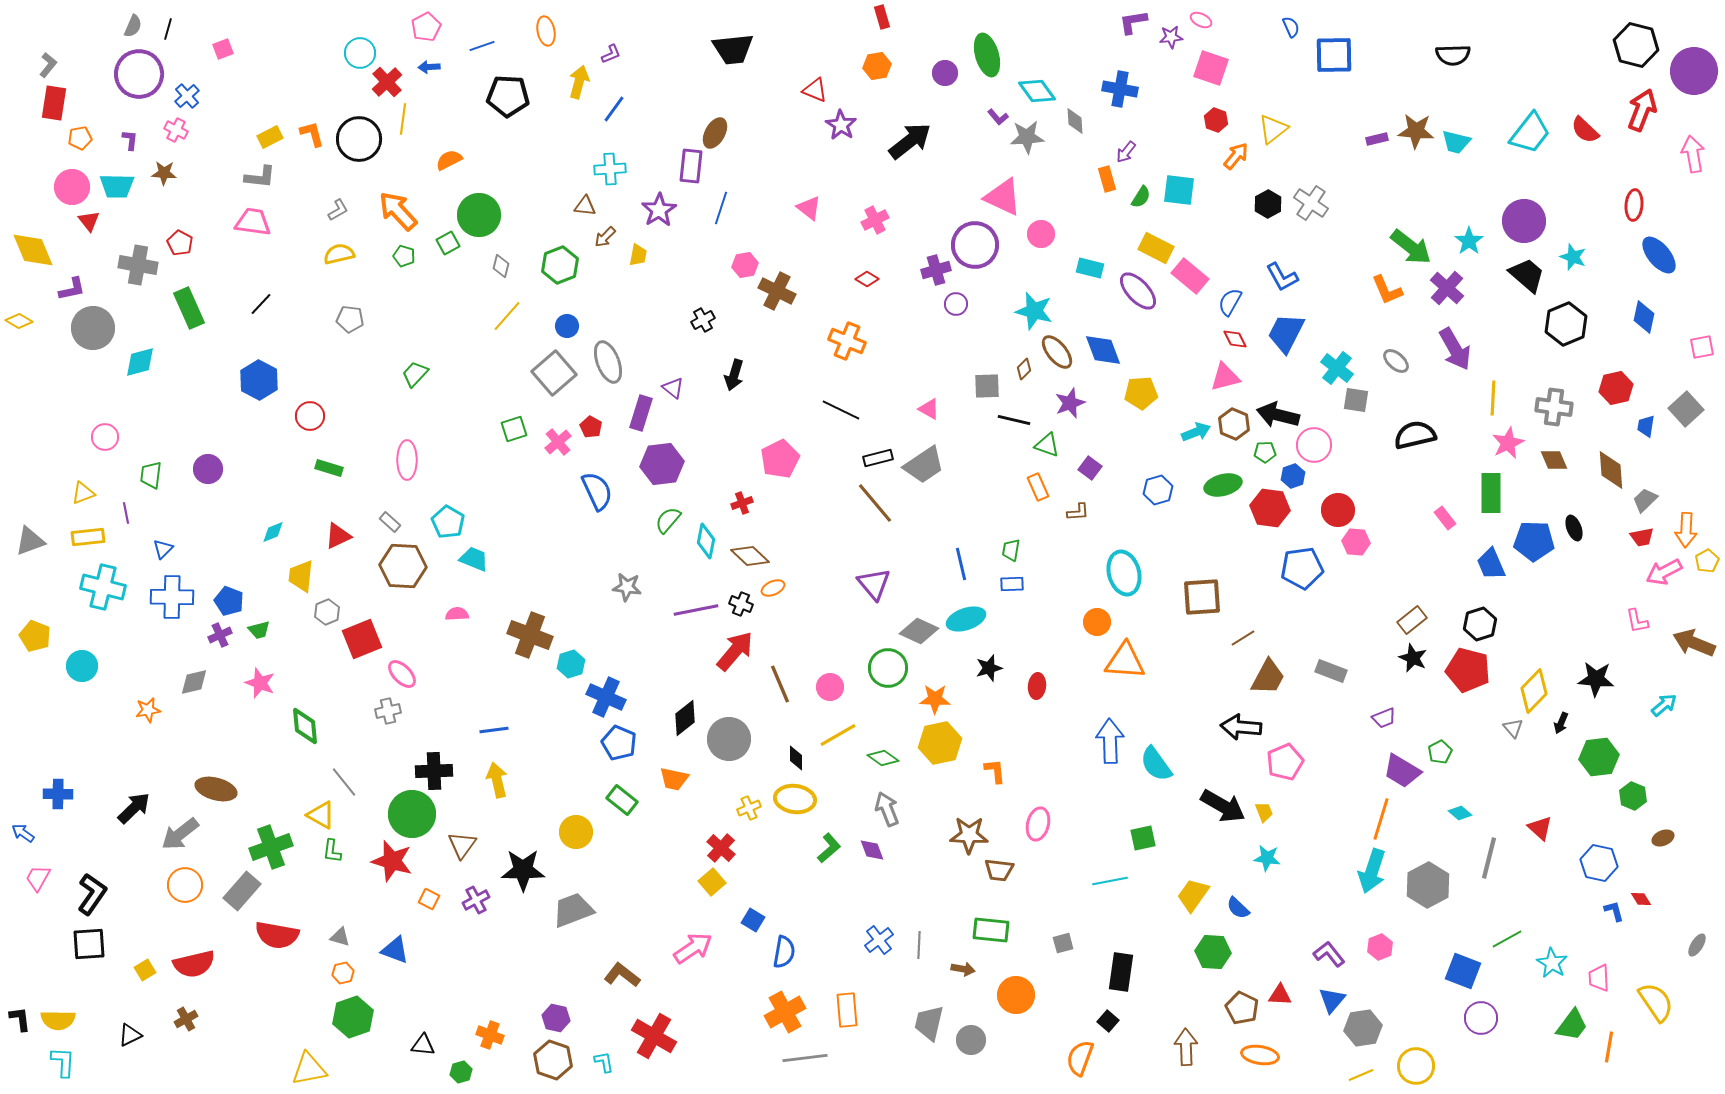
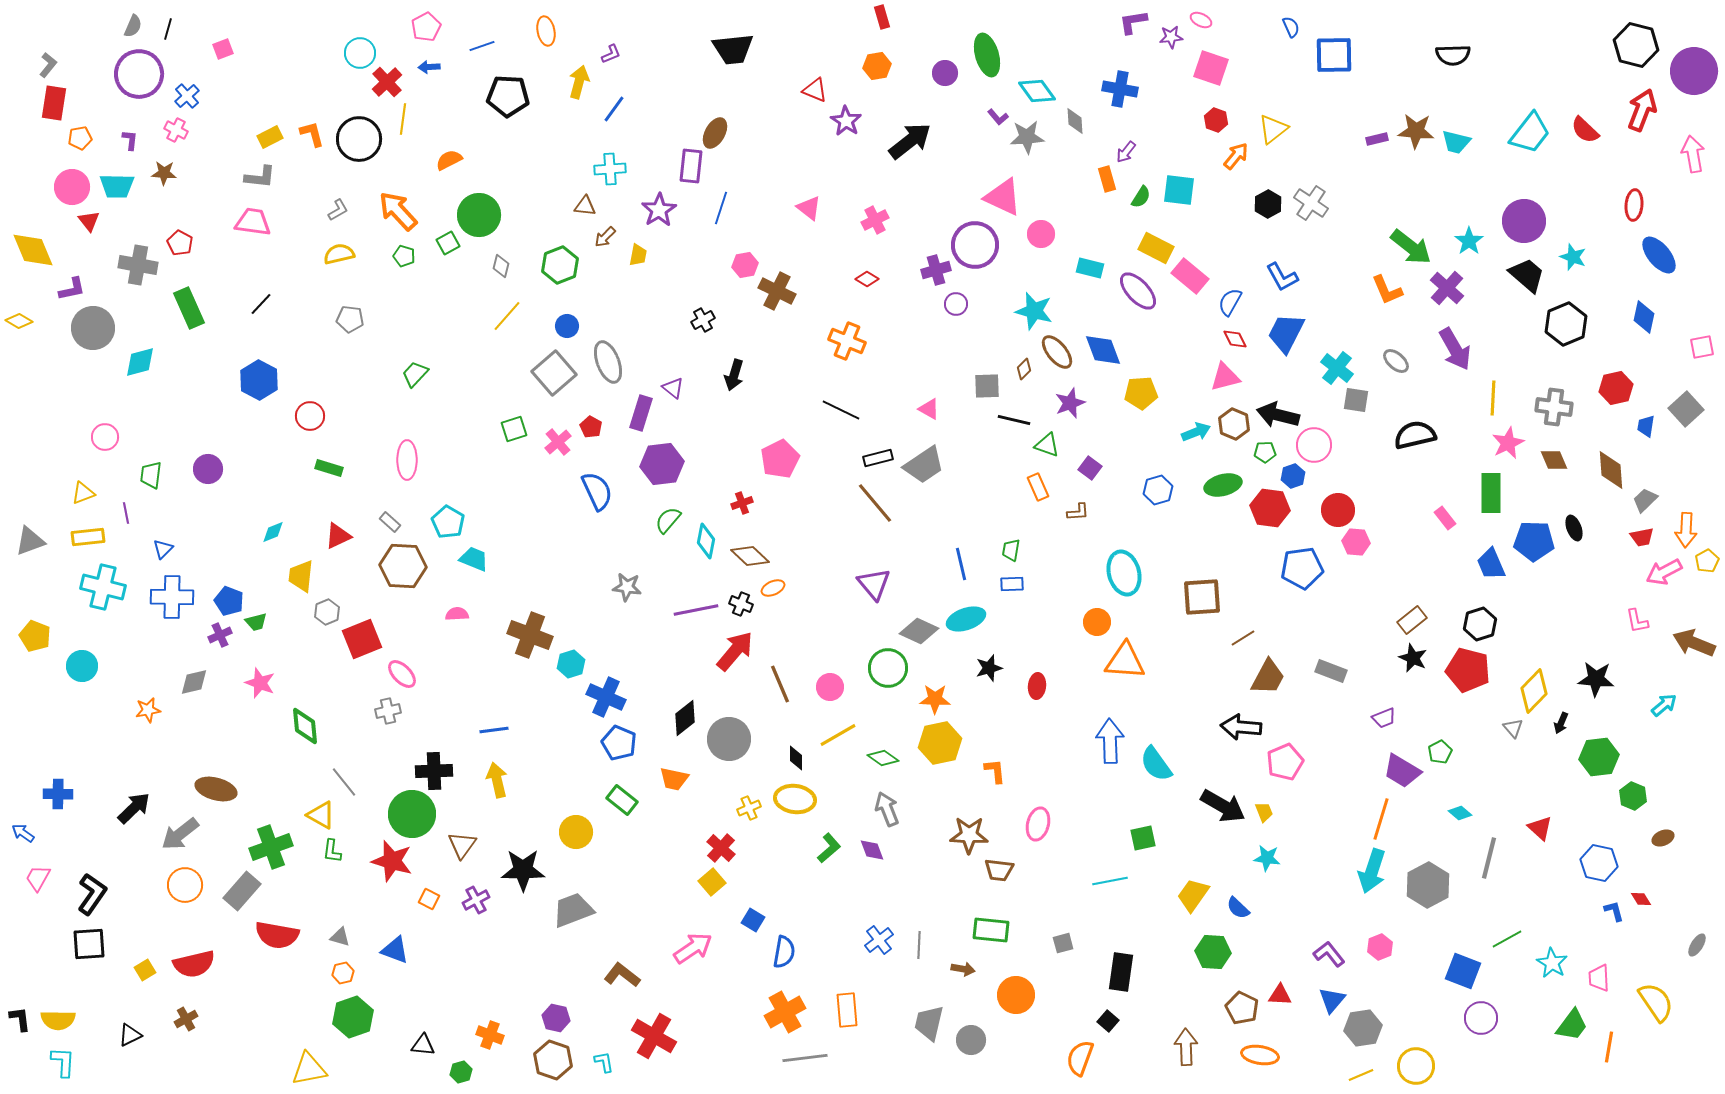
purple star at (841, 125): moved 5 px right, 4 px up
green trapezoid at (259, 630): moved 3 px left, 8 px up
